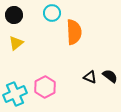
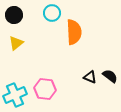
pink hexagon: moved 2 px down; rotated 25 degrees counterclockwise
cyan cross: moved 1 px down
